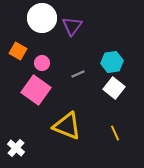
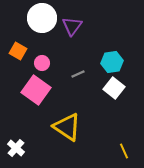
yellow triangle: moved 1 px down; rotated 12 degrees clockwise
yellow line: moved 9 px right, 18 px down
